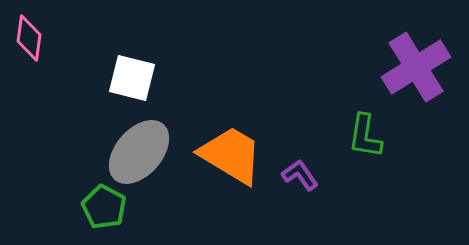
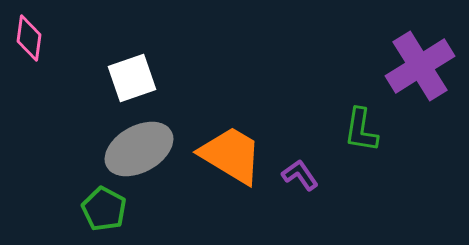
purple cross: moved 4 px right, 1 px up
white square: rotated 33 degrees counterclockwise
green L-shape: moved 4 px left, 6 px up
gray ellipse: moved 3 px up; rotated 20 degrees clockwise
green pentagon: moved 2 px down
